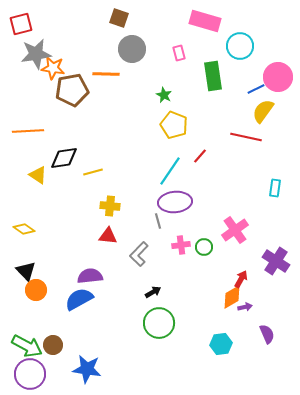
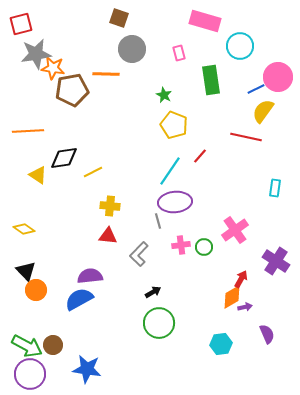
green rectangle at (213, 76): moved 2 px left, 4 px down
yellow line at (93, 172): rotated 12 degrees counterclockwise
